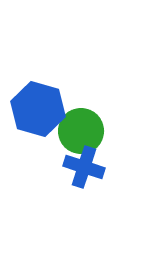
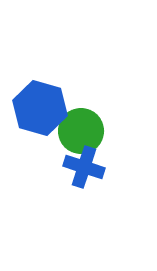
blue hexagon: moved 2 px right, 1 px up
